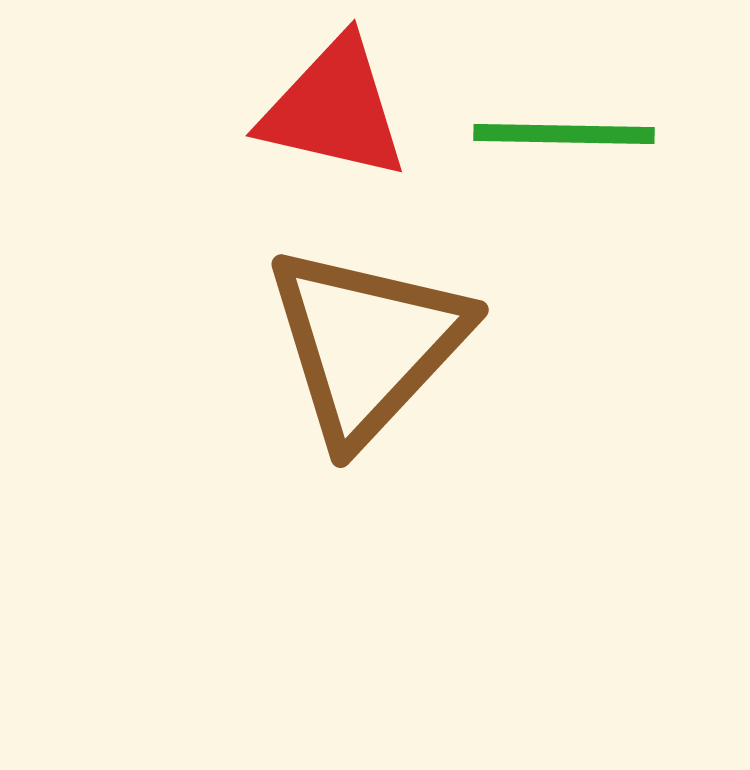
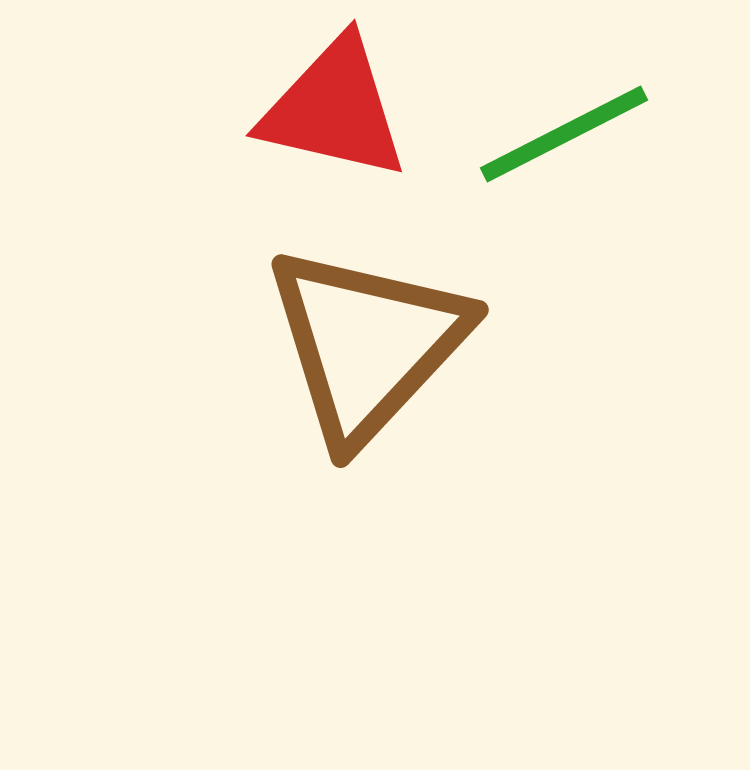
green line: rotated 28 degrees counterclockwise
